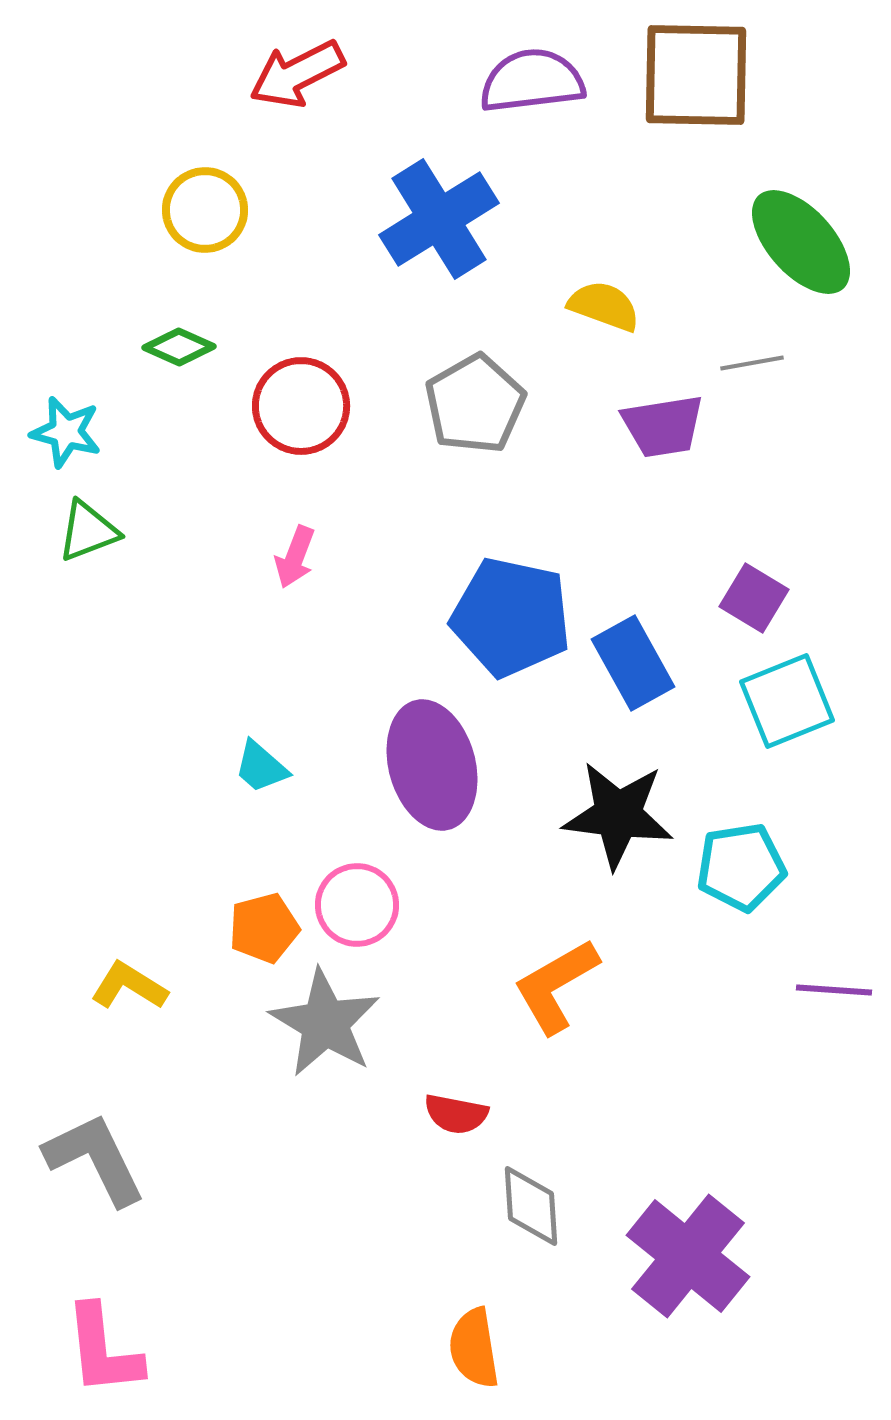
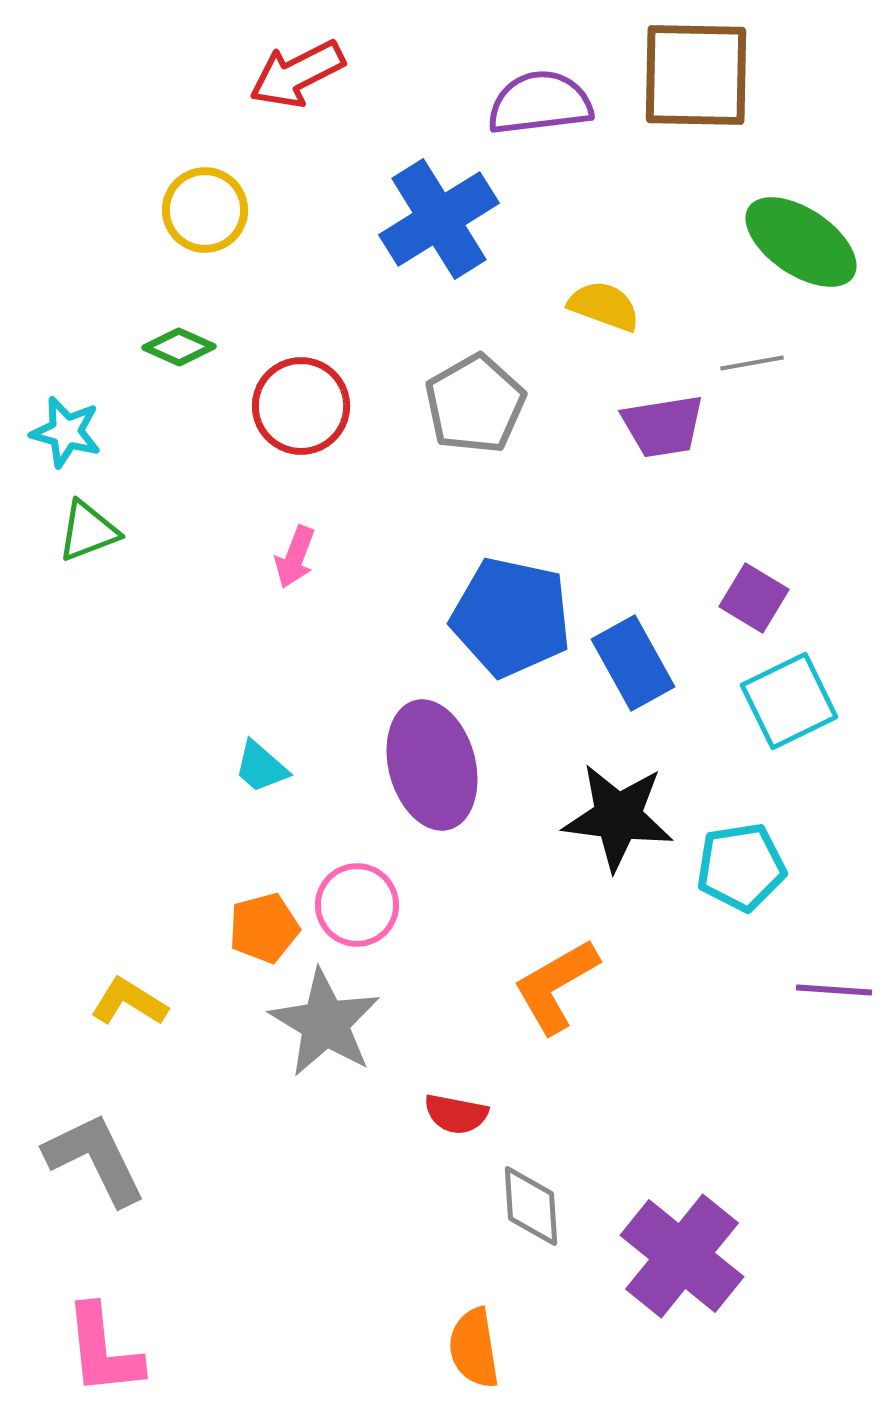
purple semicircle: moved 8 px right, 22 px down
green ellipse: rotated 14 degrees counterclockwise
cyan square: moved 2 px right; rotated 4 degrees counterclockwise
black star: moved 2 px down
yellow L-shape: moved 16 px down
purple cross: moved 6 px left
